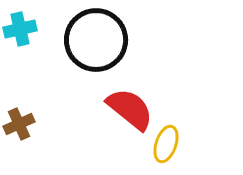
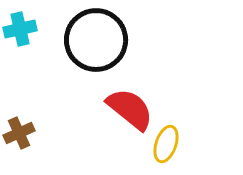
brown cross: moved 9 px down
